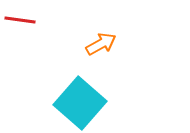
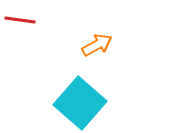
orange arrow: moved 4 px left, 1 px down
